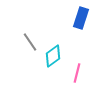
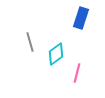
gray line: rotated 18 degrees clockwise
cyan diamond: moved 3 px right, 2 px up
